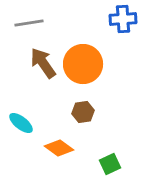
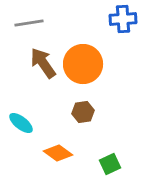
orange diamond: moved 1 px left, 5 px down
